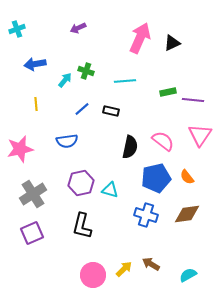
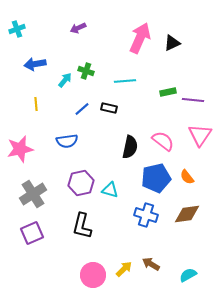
black rectangle: moved 2 px left, 3 px up
